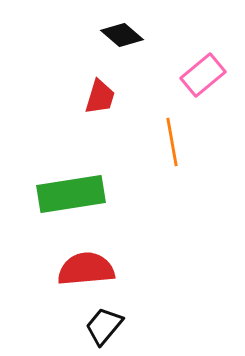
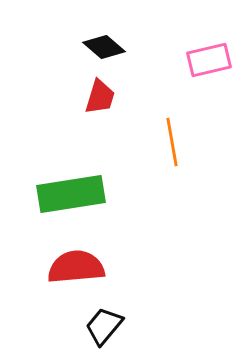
black diamond: moved 18 px left, 12 px down
pink rectangle: moved 6 px right, 15 px up; rotated 27 degrees clockwise
red semicircle: moved 10 px left, 2 px up
